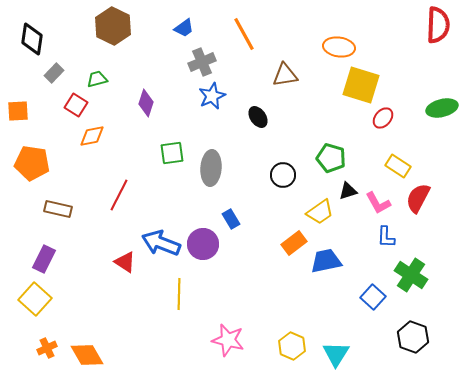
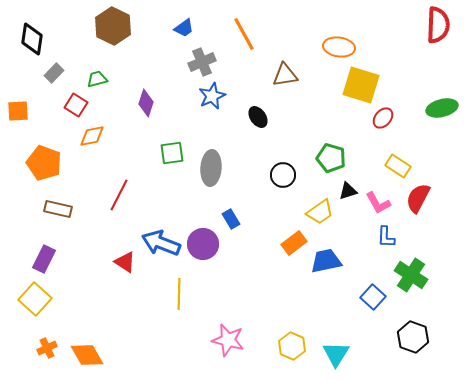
orange pentagon at (32, 163): moved 12 px right; rotated 12 degrees clockwise
